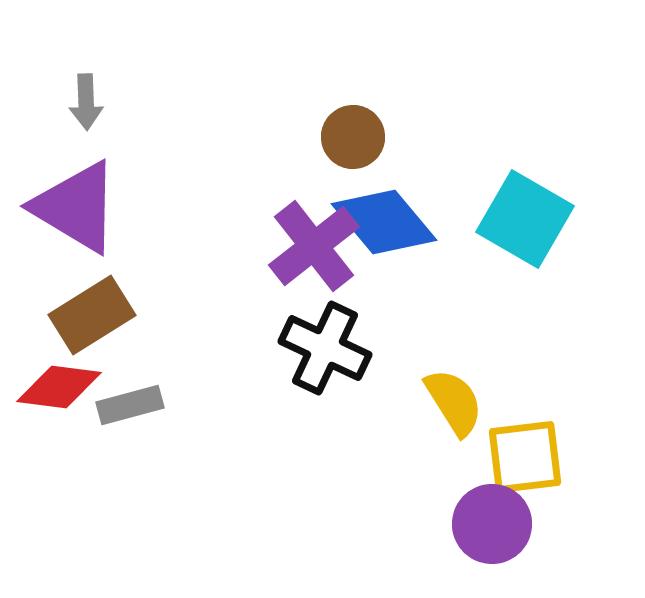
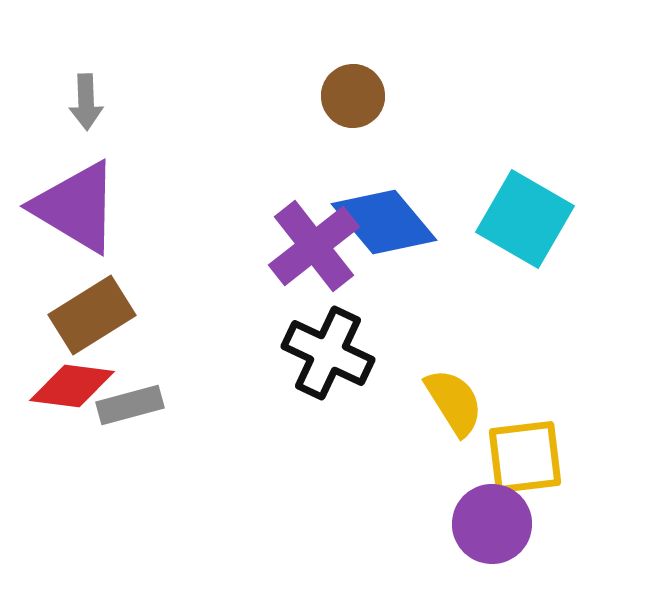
brown circle: moved 41 px up
black cross: moved 3 px right, 5 px down
red diamond: moved 13 px right, 1 px up
